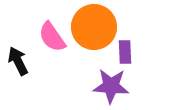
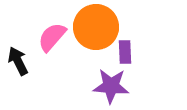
orange circle: moved 2 px right
pink semicircle: rotated 76 degrees clockwise
